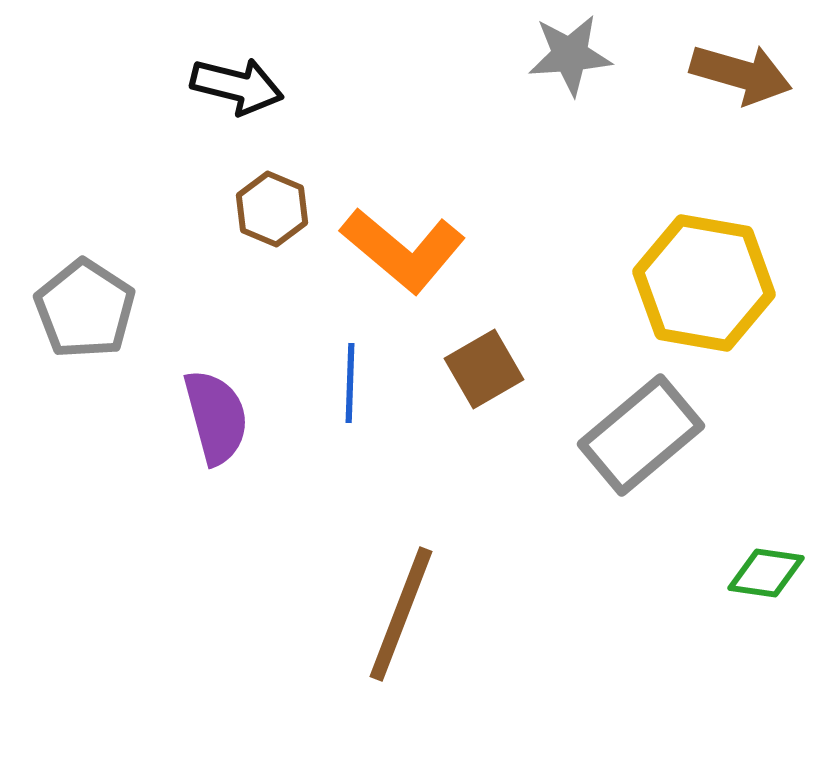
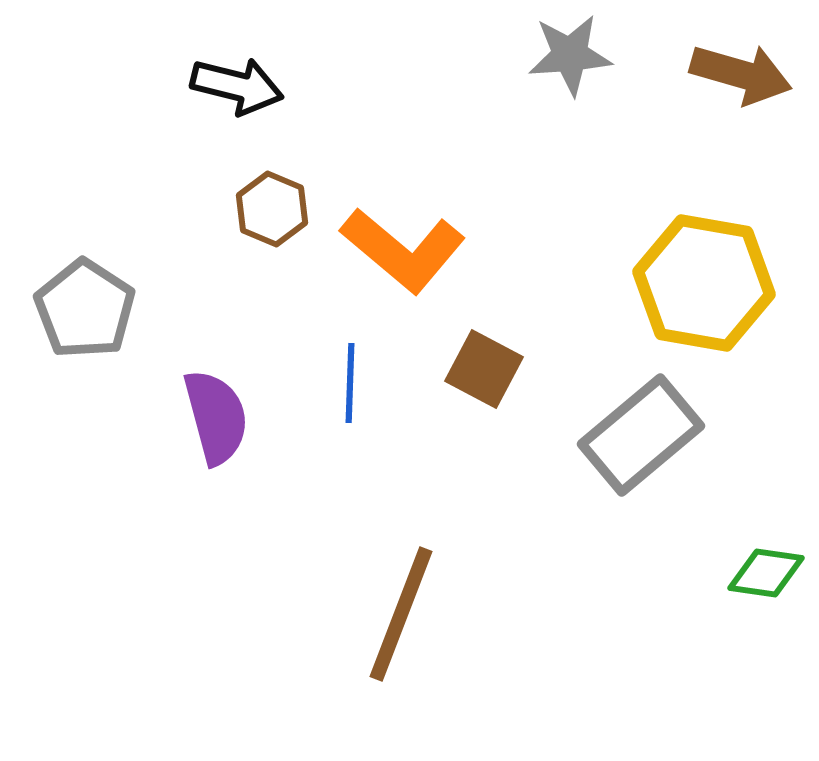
brown square: rotated 32 degrees counterclockwise
